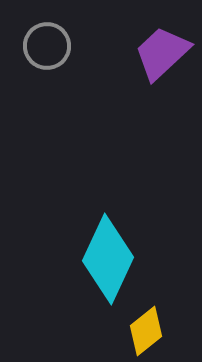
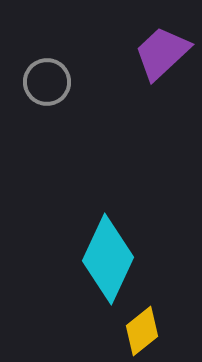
gray circle: moved 36 px down
yellow diamond: moved 4 px left
